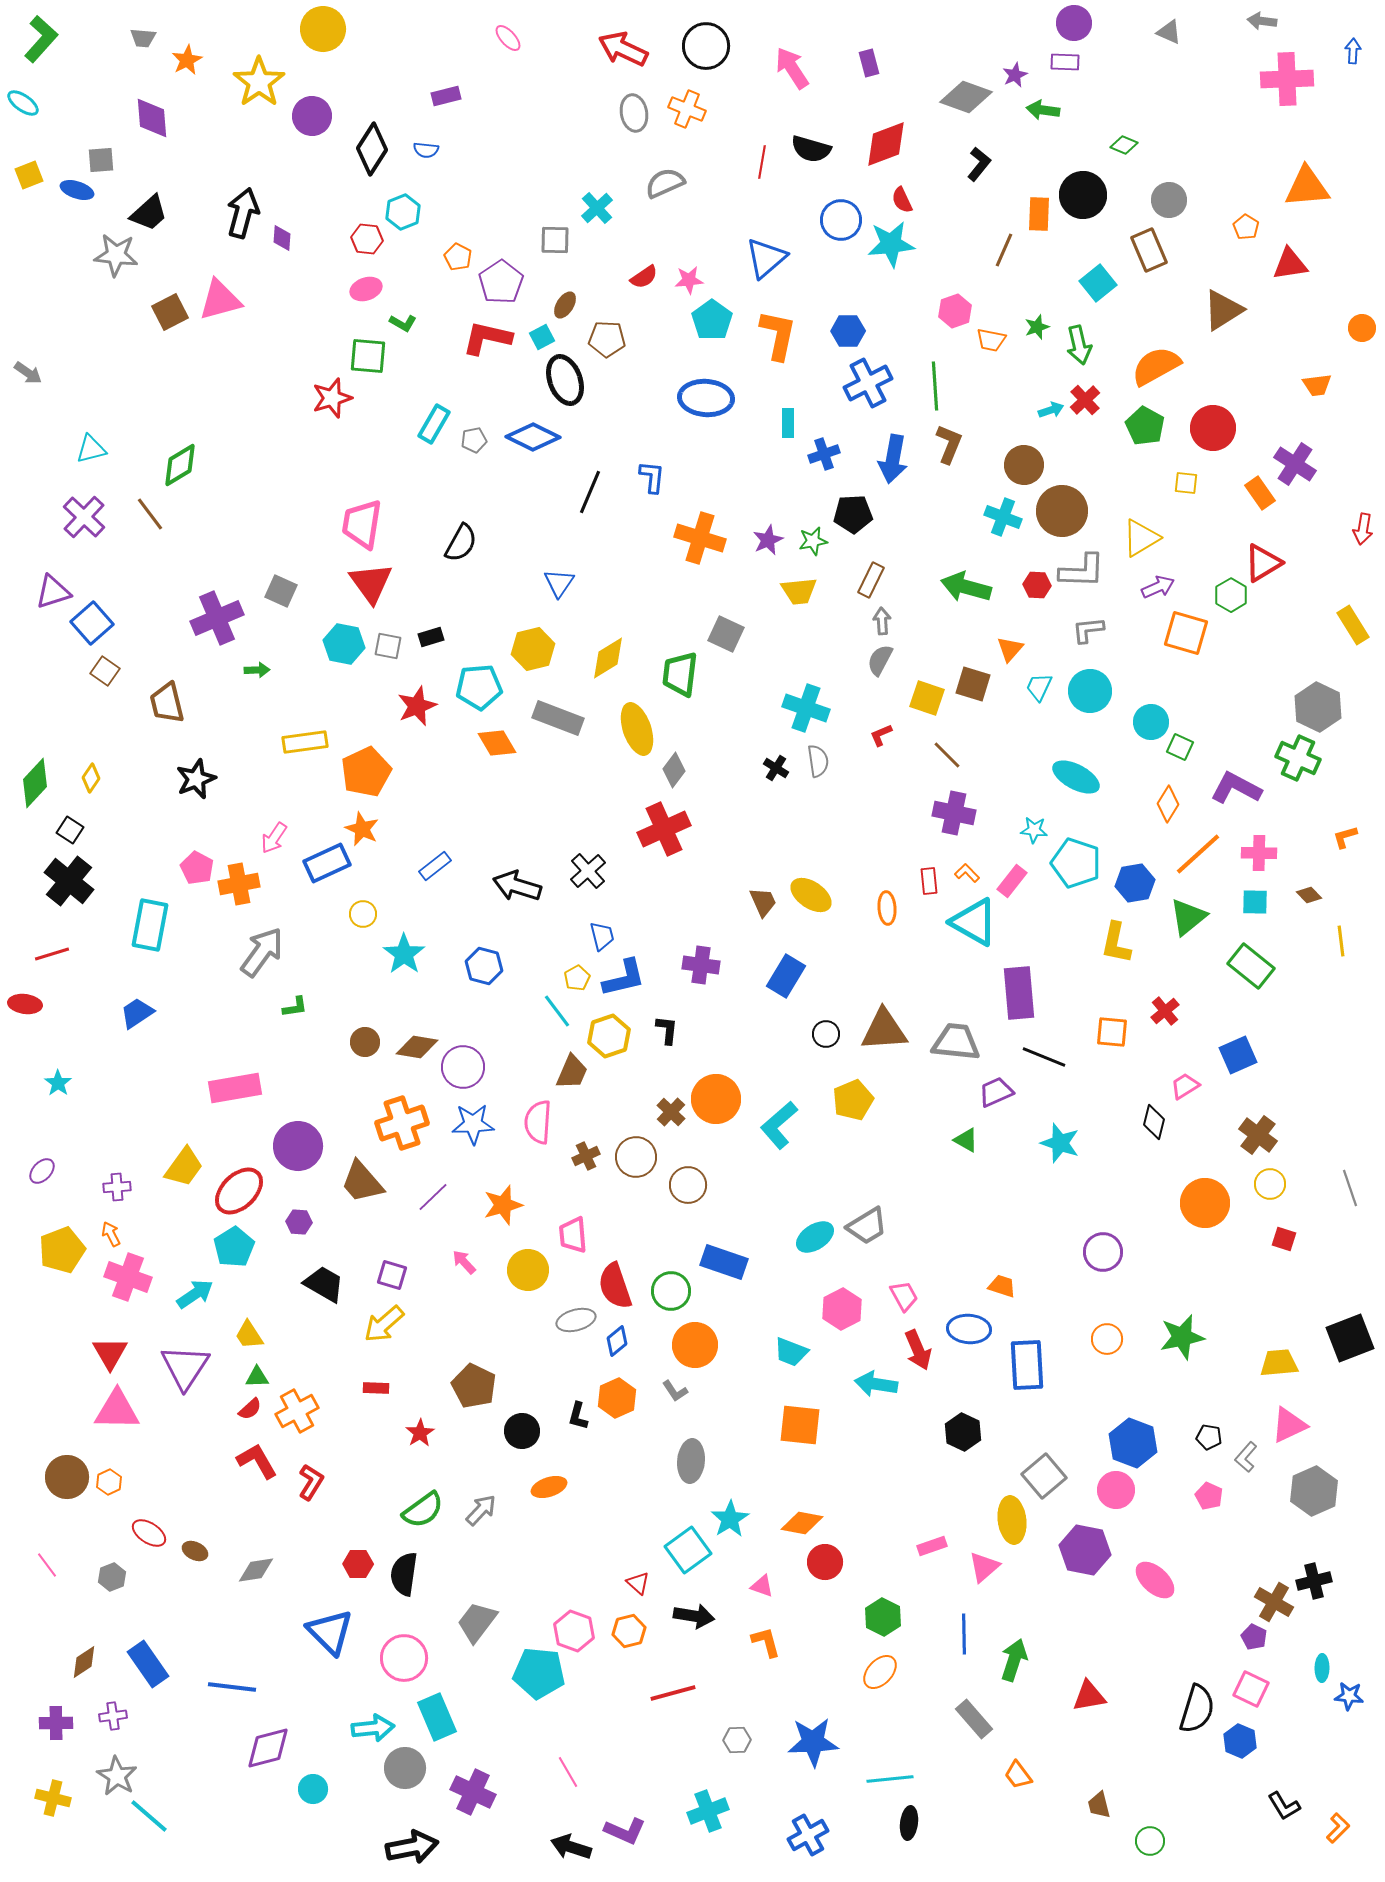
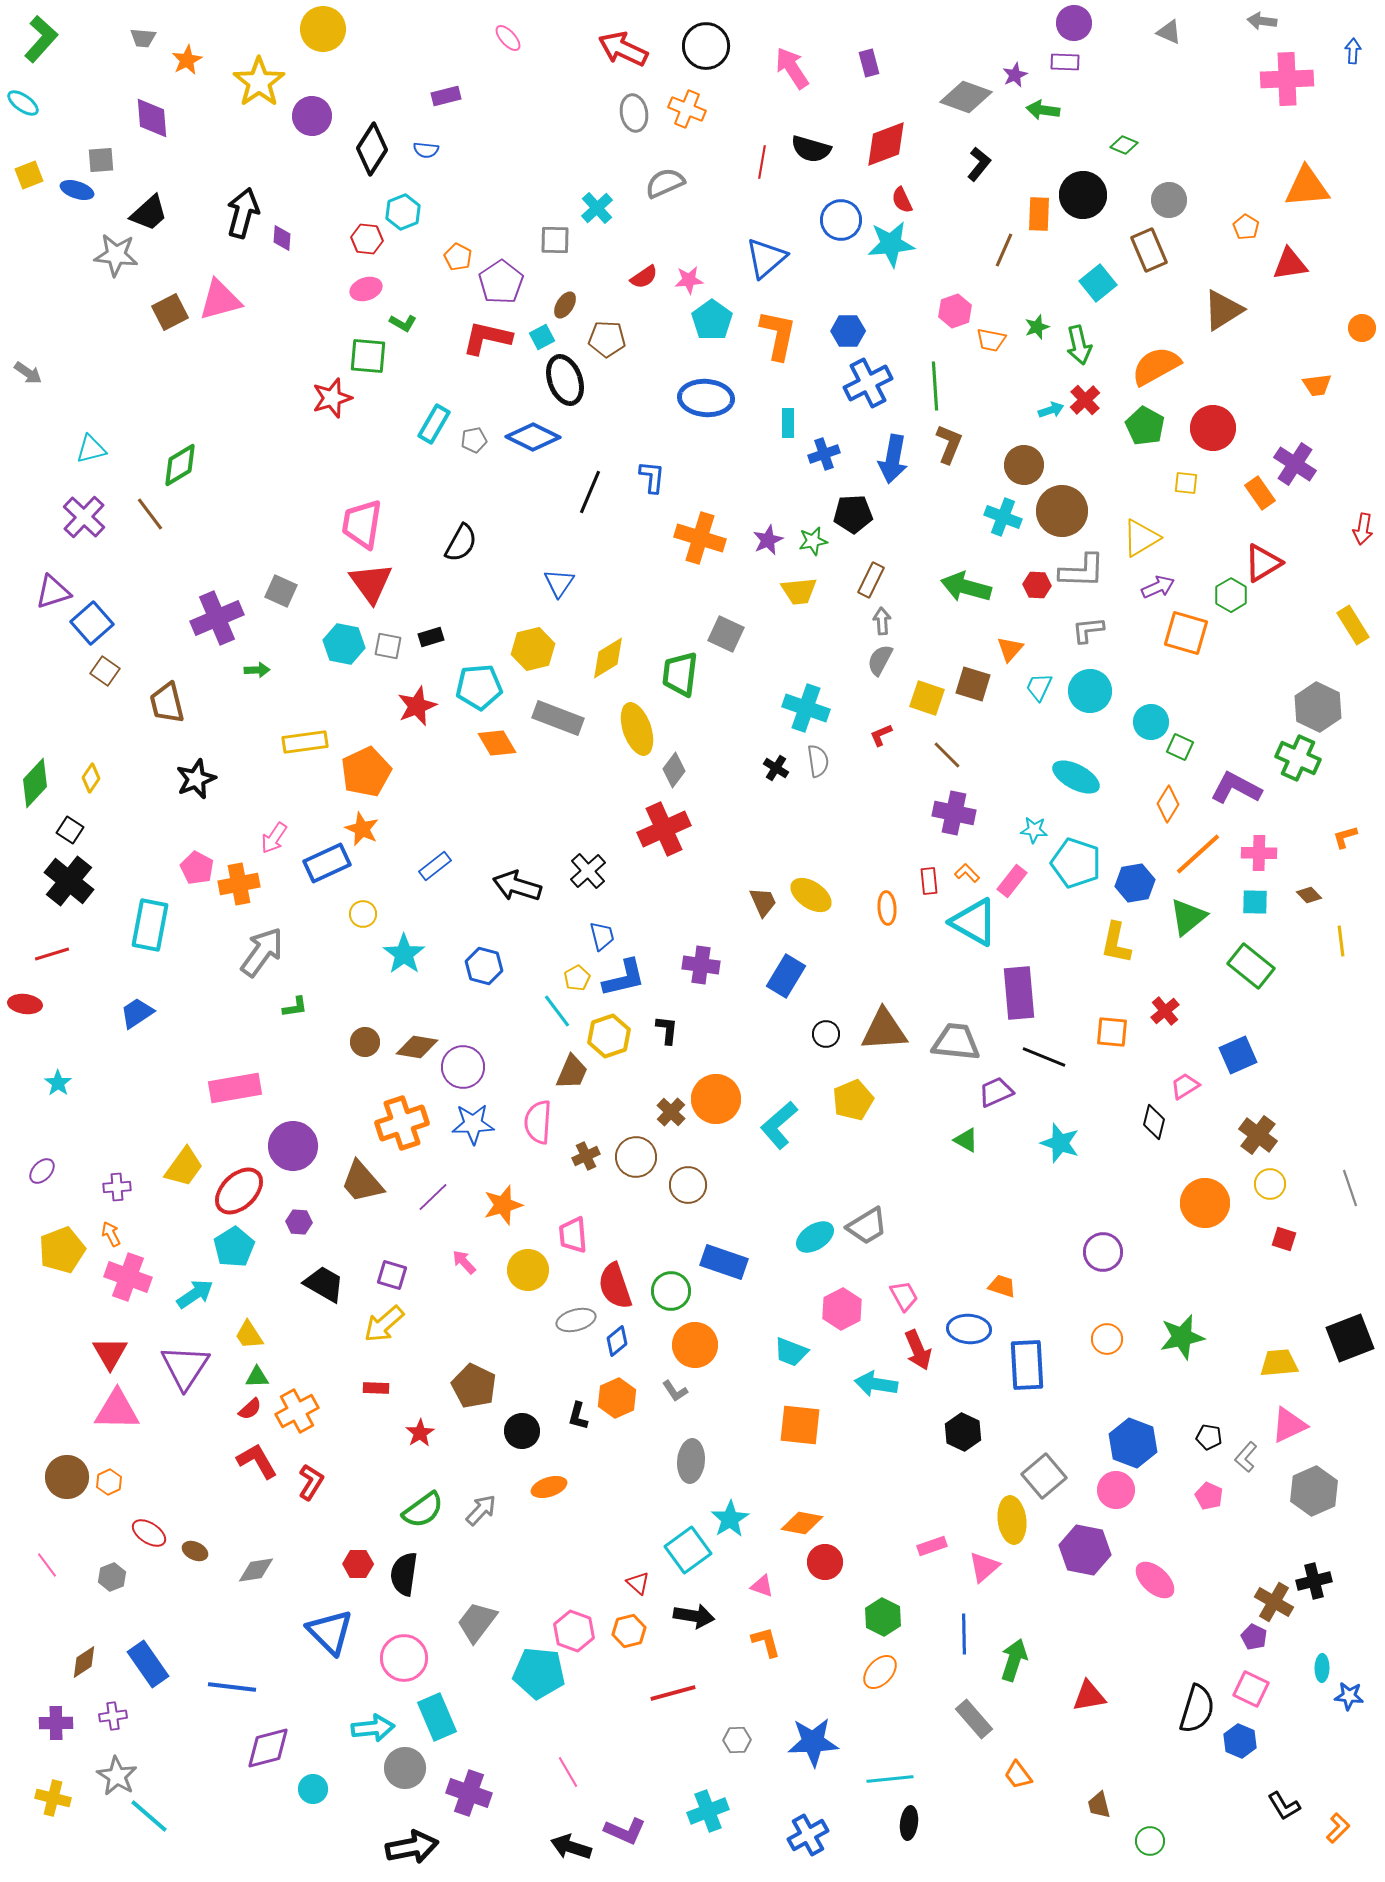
purple circle at (298, 1146): moved 5 px left
purple cross at (473, 1792): moved 4 px left, 1 px down; rotated 6 degrees counterclockwise
